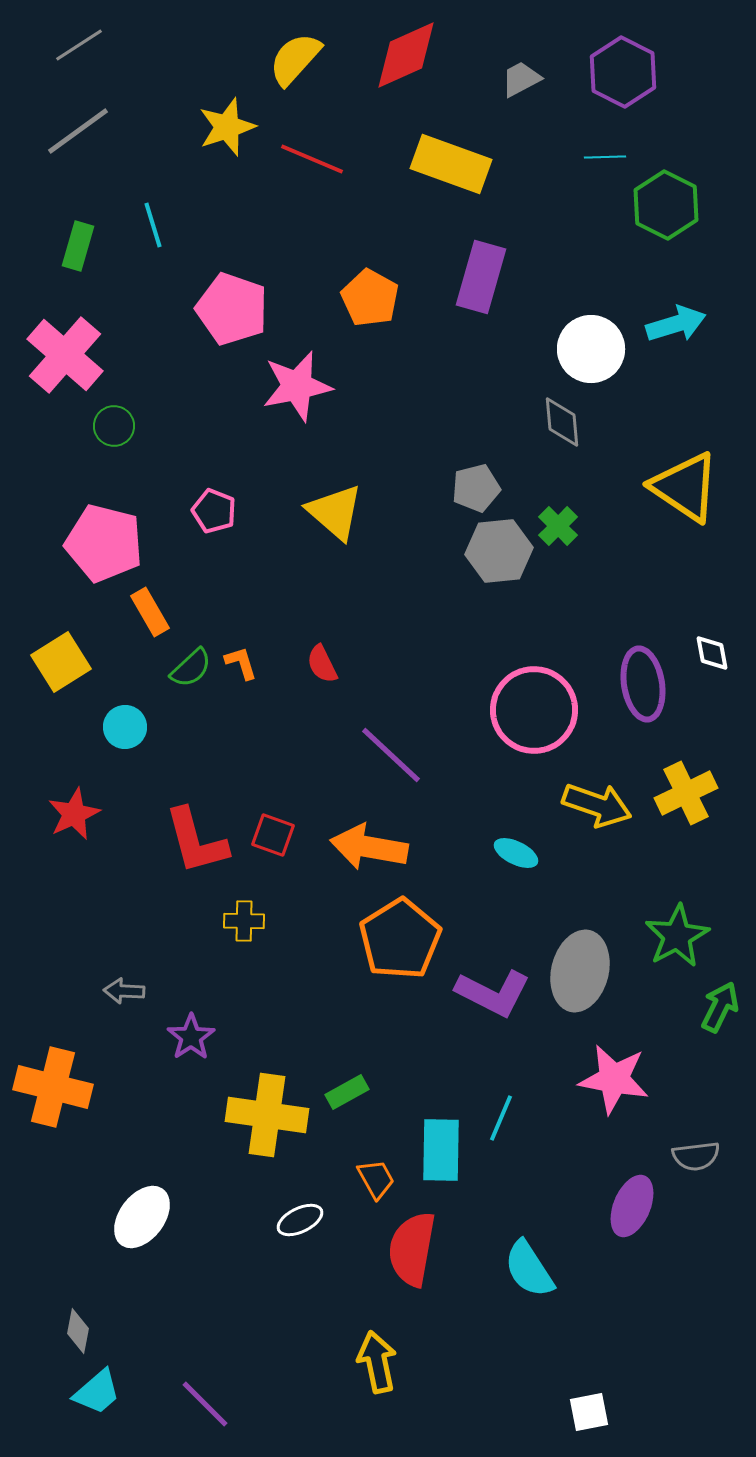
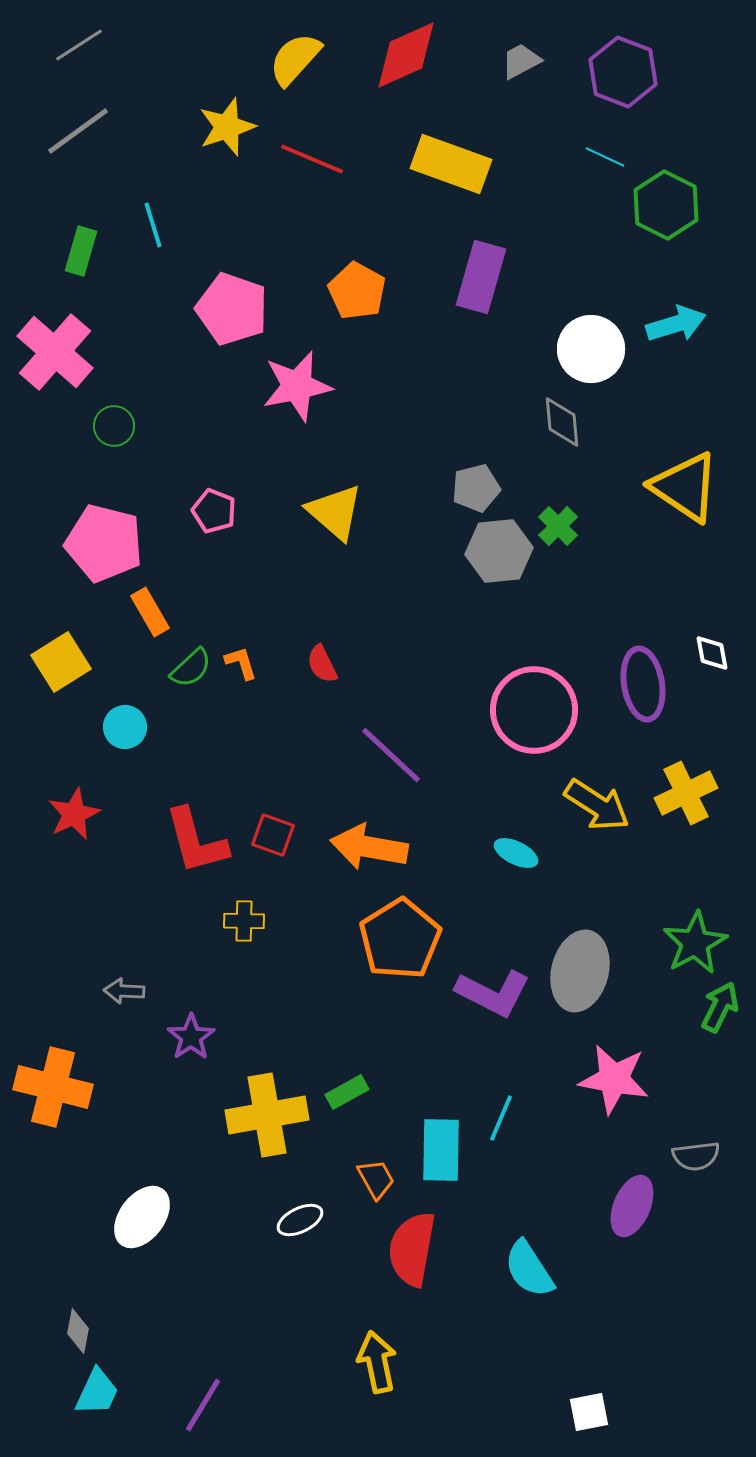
purple hexagon at (623, 72): rotated 6 degrees counterclockwise
gray trapezoid at (521, 79): moved 18 px up
cyan line at (605, 157): rotated 27 degrees clockwise
green rectangle at (78, 246): moved 3 px right, 5 px down
orange pentagon at (370, 298): moved 13 px left, 7 px up
pink cross at (65, 355): moved 10 px left, 3 px up
yellow arrow at (597, 805): rotated 14 degrees clockwise
green star at (677, 936): moved 18 px right, 7 px down
yellow cross at (267, 1115): rotated 18 degrees counterclockwise
cyan trapezoid at (97, 1392): rotated 24 degrees counterclockwise
purple line at (205, 1404): moved 2 px left, 1 px down; rotated 76 degrees clockwise
